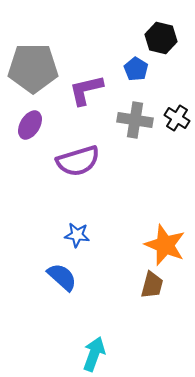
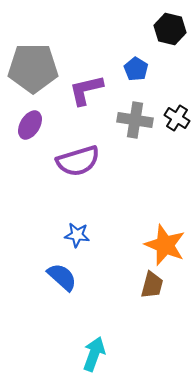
black hexagon: moved 9 px right, 9 px up
